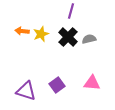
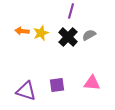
yellow star: moved 1 px up
gray semicircle: moved 4 px up; rotated 16 degrees counterclockwise
purple square: rotated 28 degrees clockwise
